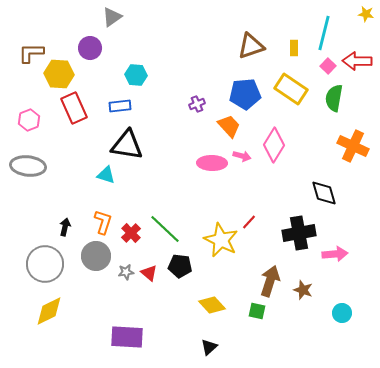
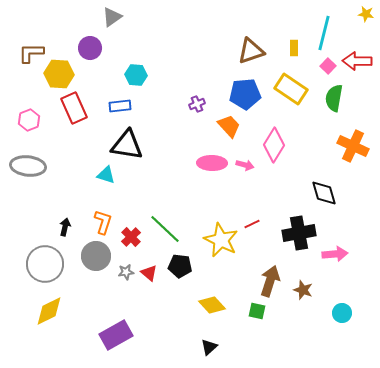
brown triangle at (251, 46): moved 5 px down
pink arrow at (242, 156): moved 3 px right, 9 px down
red line at (249, 222): moved 3 px right, 2 px down; rotated 21 degrees clockwise
red cross at (131, 233): moved 4 px down
purple rectangle at (127, 337): moved 11 px left, 2 px up; rotated 32 degrees counterclockwise
